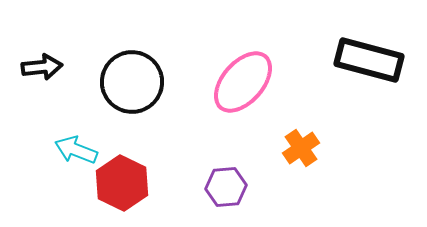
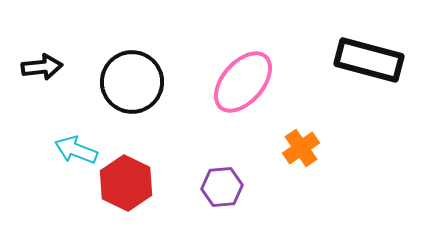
red hexagon: moved 4 px right
purple hexagon: moved 4 px left
